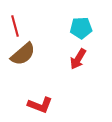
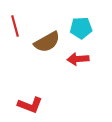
brown semicircle: moved 24 px right, 12 px up; rotated 12 degrees clockwise
red arrow: rotated 55 degrees clockwise
red L-shape: moved 10 px left
